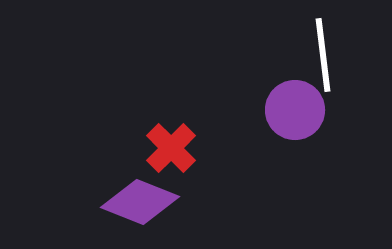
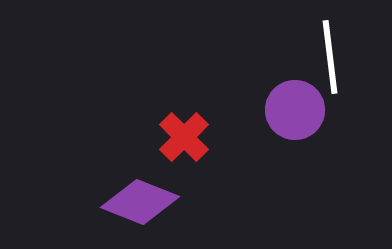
white line: moved 7 px right, 2 px down
red cross: moved 13 px right, 11 px up
